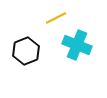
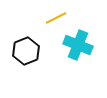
cyan cross: moved 1 px right
